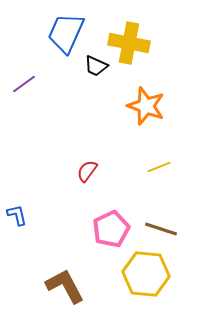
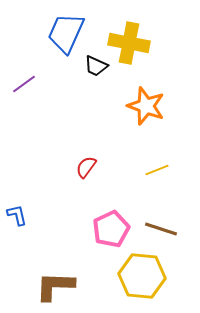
yellow line: moved 2 px left, 3 px down
red semicircle: moved 1 px left, 4 px up
yellow hexagon: moved 4 px left, 2 px down
brown L-shape: moved 10 px left; rotated 60 degrees counterclockwise
